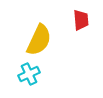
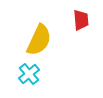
cyan cross: rotated 15 degrees counterclockwise
